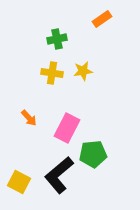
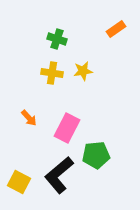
orange rectangle: moved 14 px right, 10 px down
green cross: rotated 30 degrees clockwise
green pentagon: moved 3 px right, 1 px down
